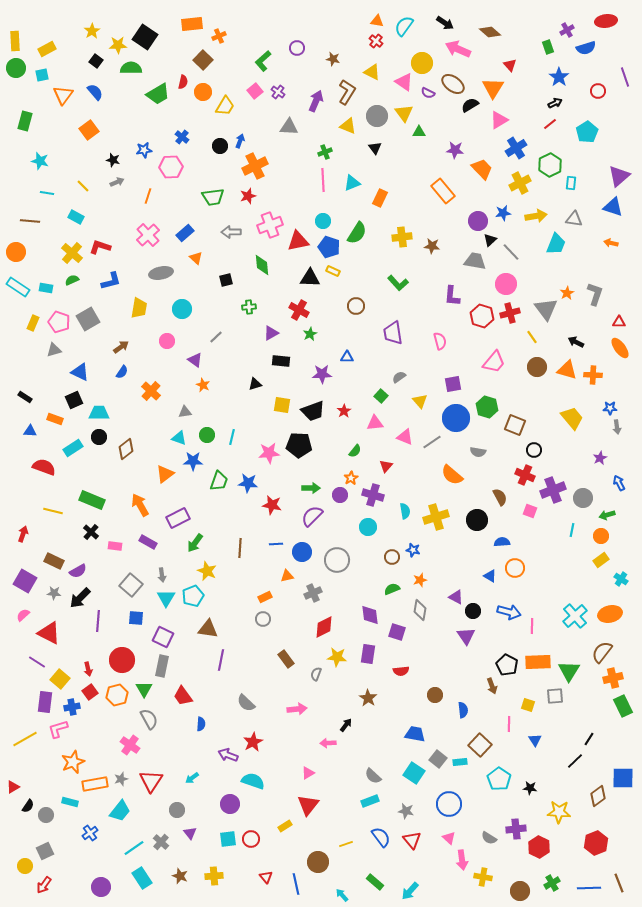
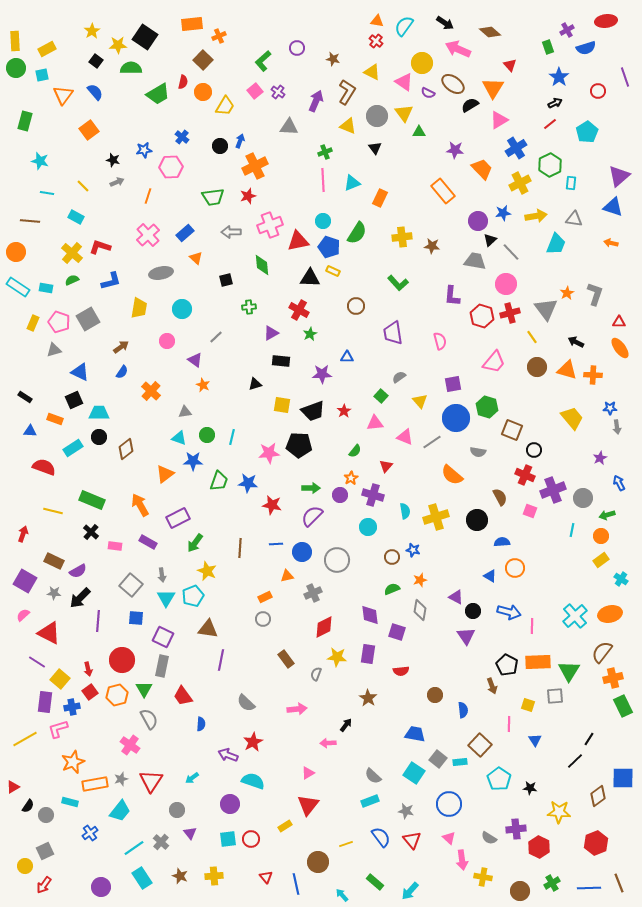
brown square at (515, 425): moved 3 px left, 5 px down
